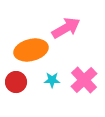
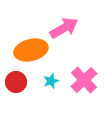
pink arrow: moved 2 px left
cyan star: moved 1 px left, 1 px down; rotated 21 degrees counterclockwise
